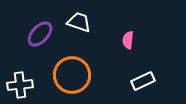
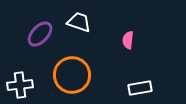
white rectangle: moved 3 px left, 7 px down; rotated 15 degrees clockwise
